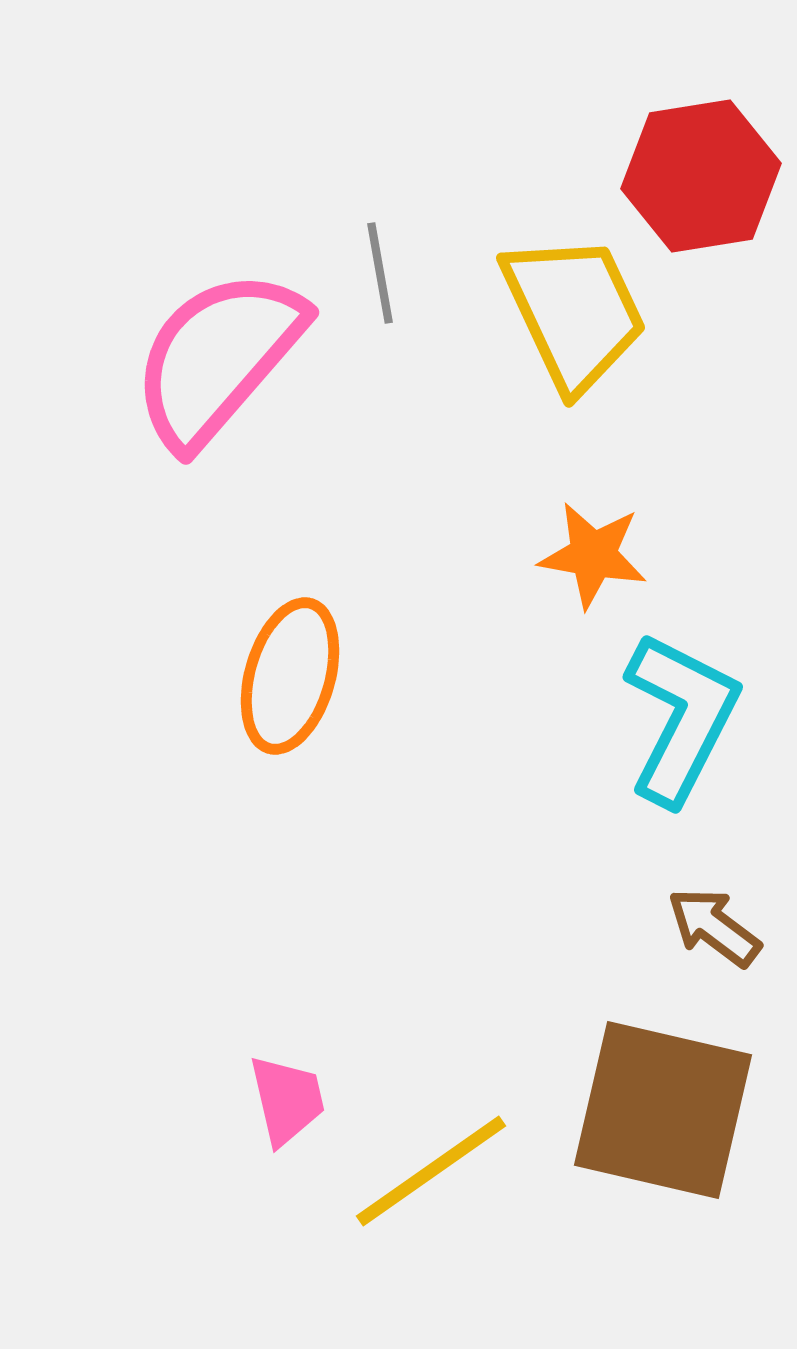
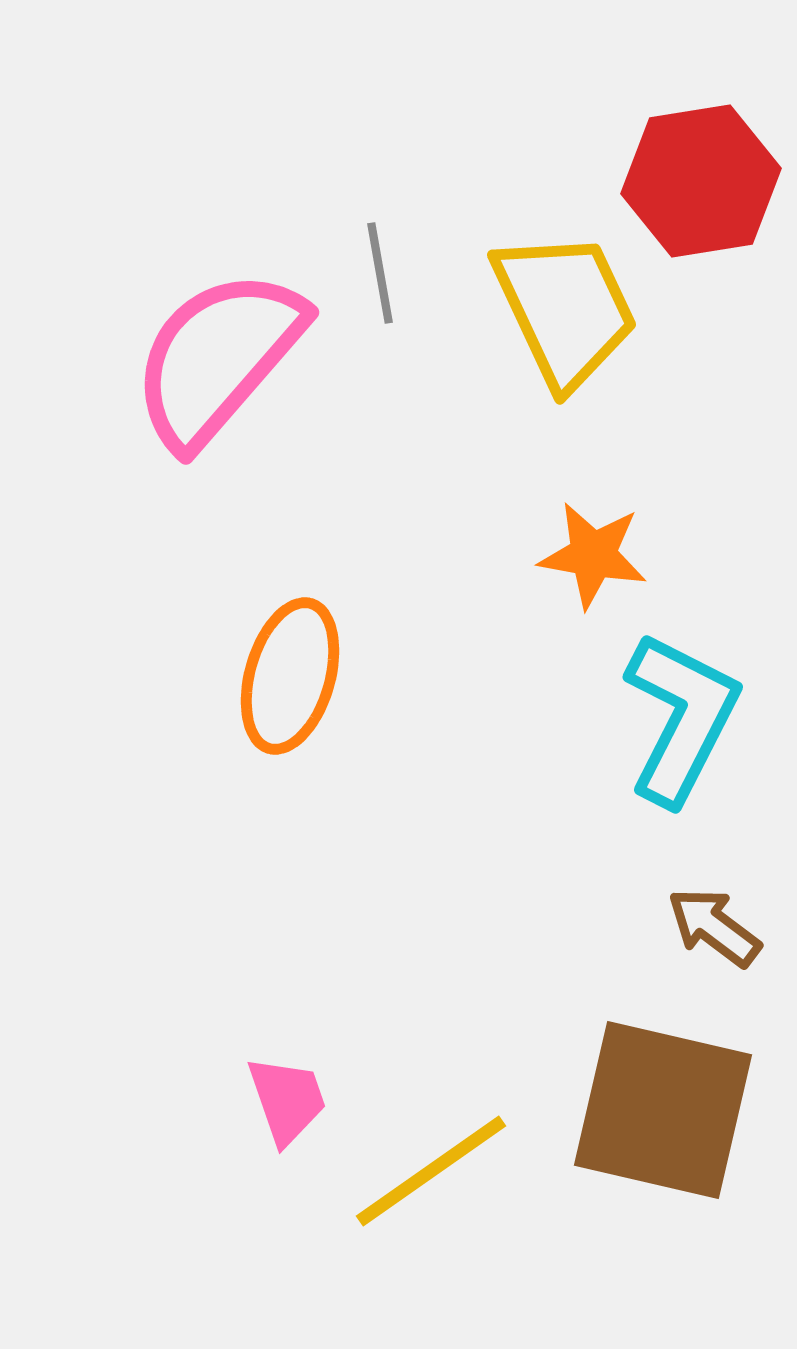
red hexagon: moved 5 px down
yellow trapezoid: moved 9 px left, 3 px up
pink trapezoid: rotated 6 degrees counterclockwise
